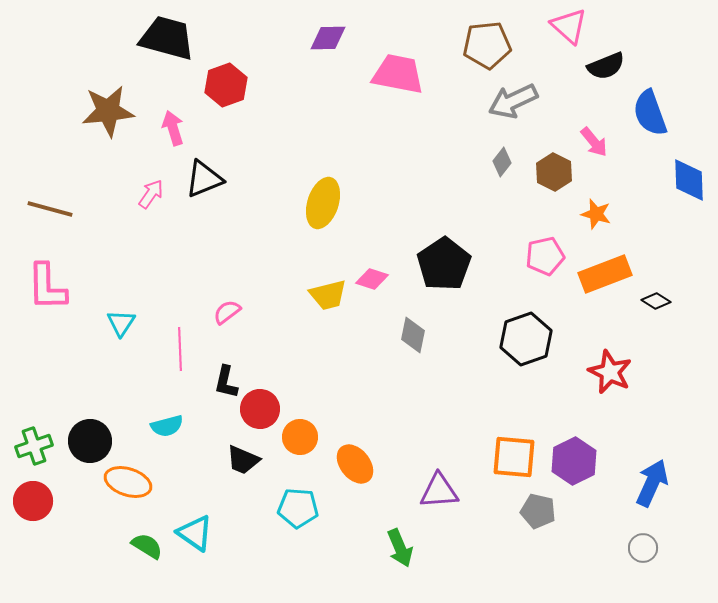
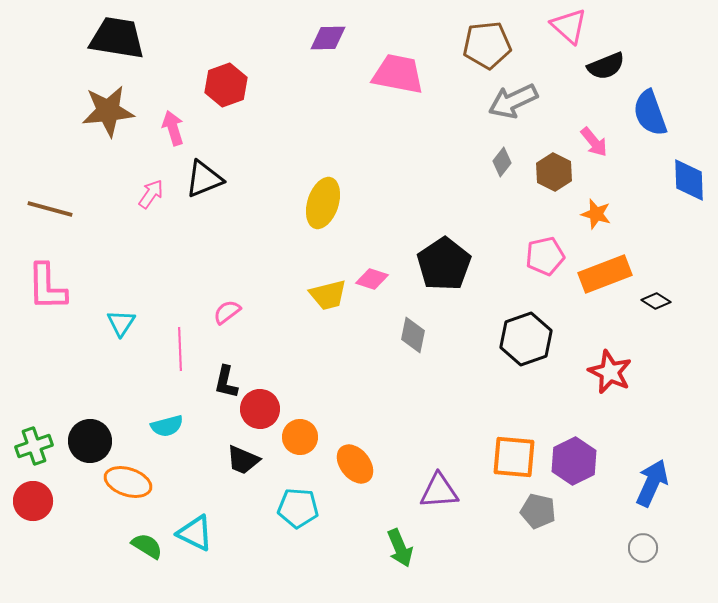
black trapezoid at (167, 38): moved 50 px left; rotated 6 degrees counterclockwise
cyan triangle at (195, 533): rotated 9 degrees counterclockwise
